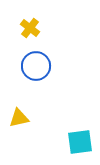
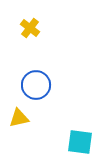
blue circle: moved 19 px down
cyan square: rotated 16 degrees clockwise
